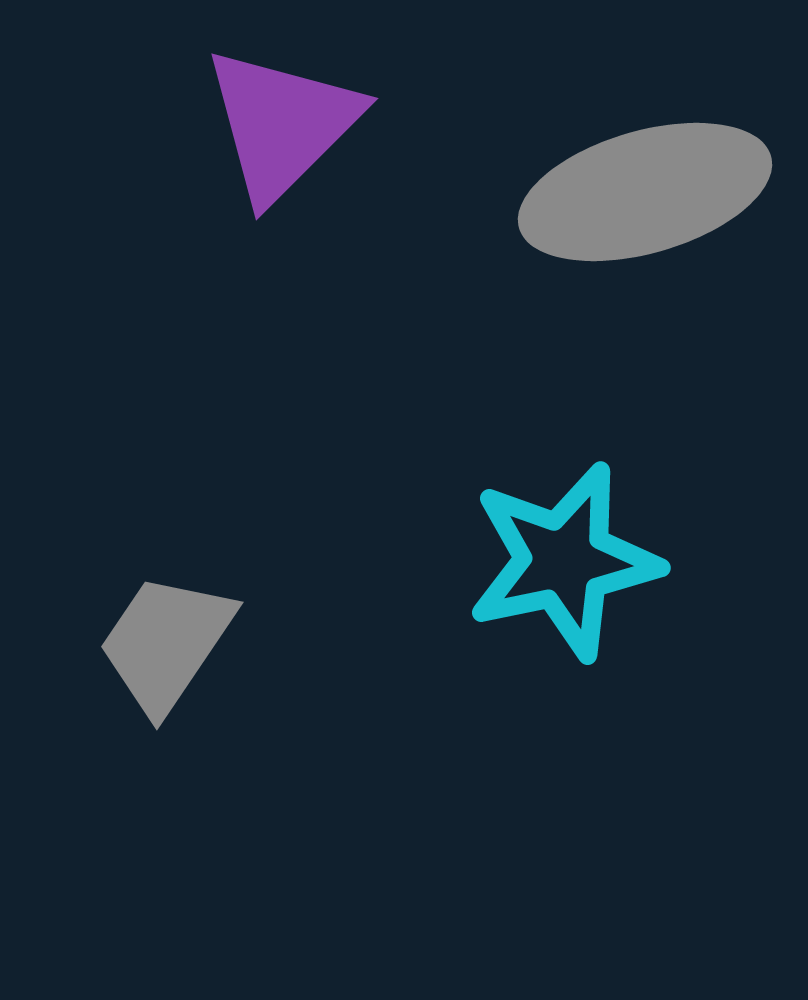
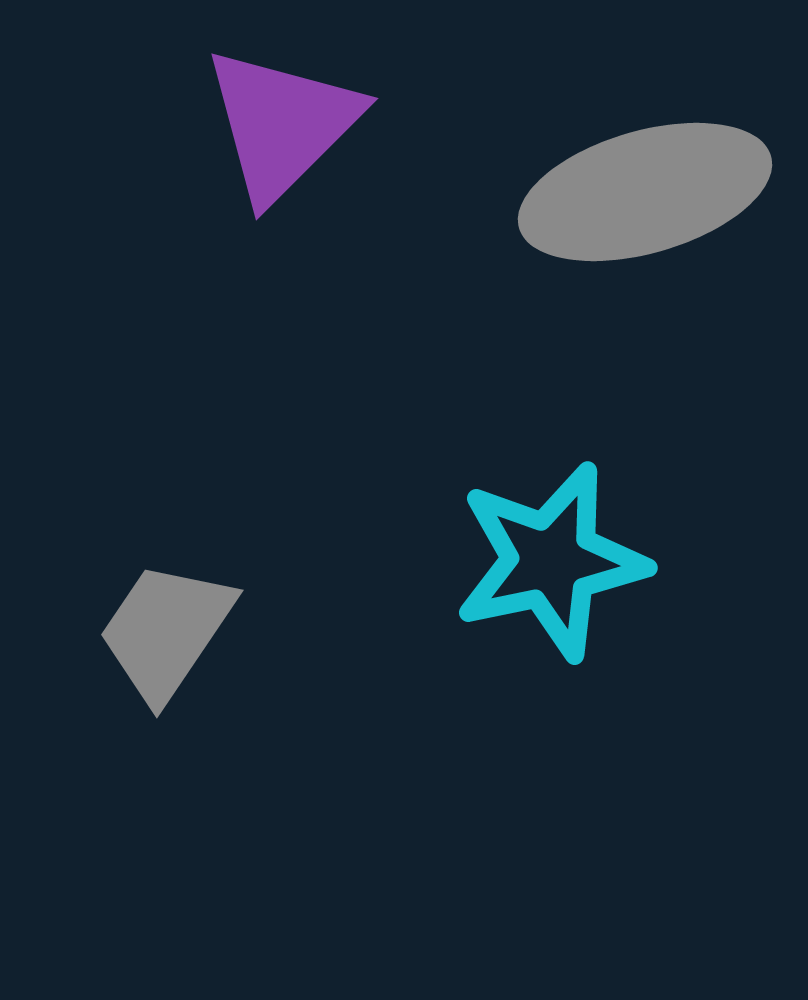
cyan star: moved 13 px left
gray trapezoid: moved 12 px up
